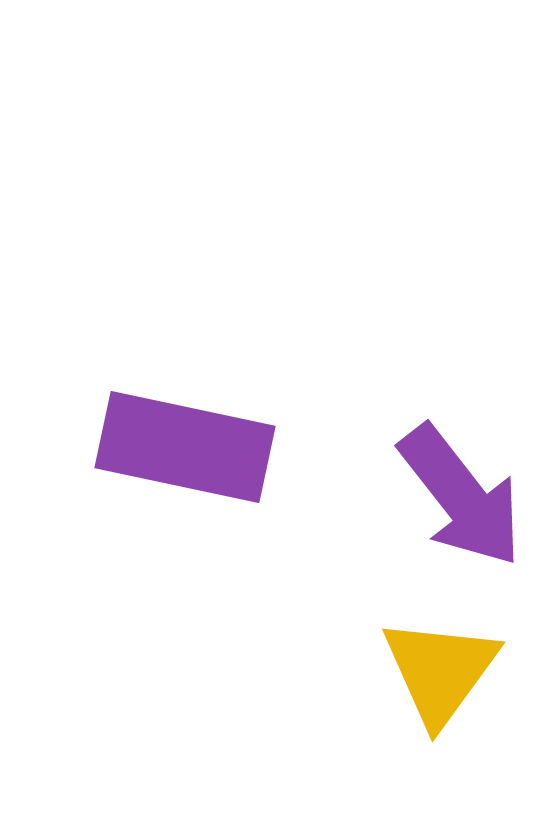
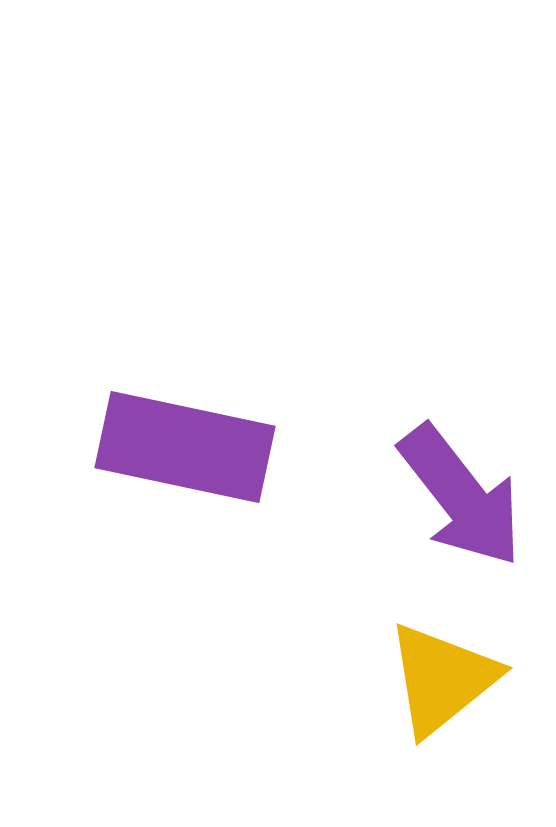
yellow triangle: moved 2 px right, 8 px down; rotated 15 degrees clockwise
